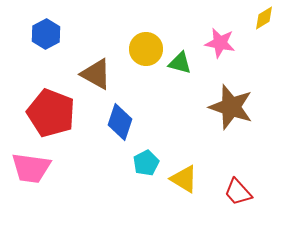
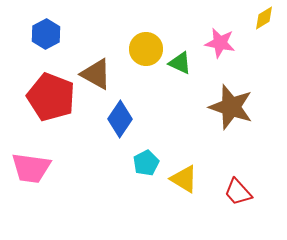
green triangle: rotated 10 degrees clockwise
red pentagon: moved 16 px up
blue diamond: moved 3 px up; rotated 15 degrees clockwise
